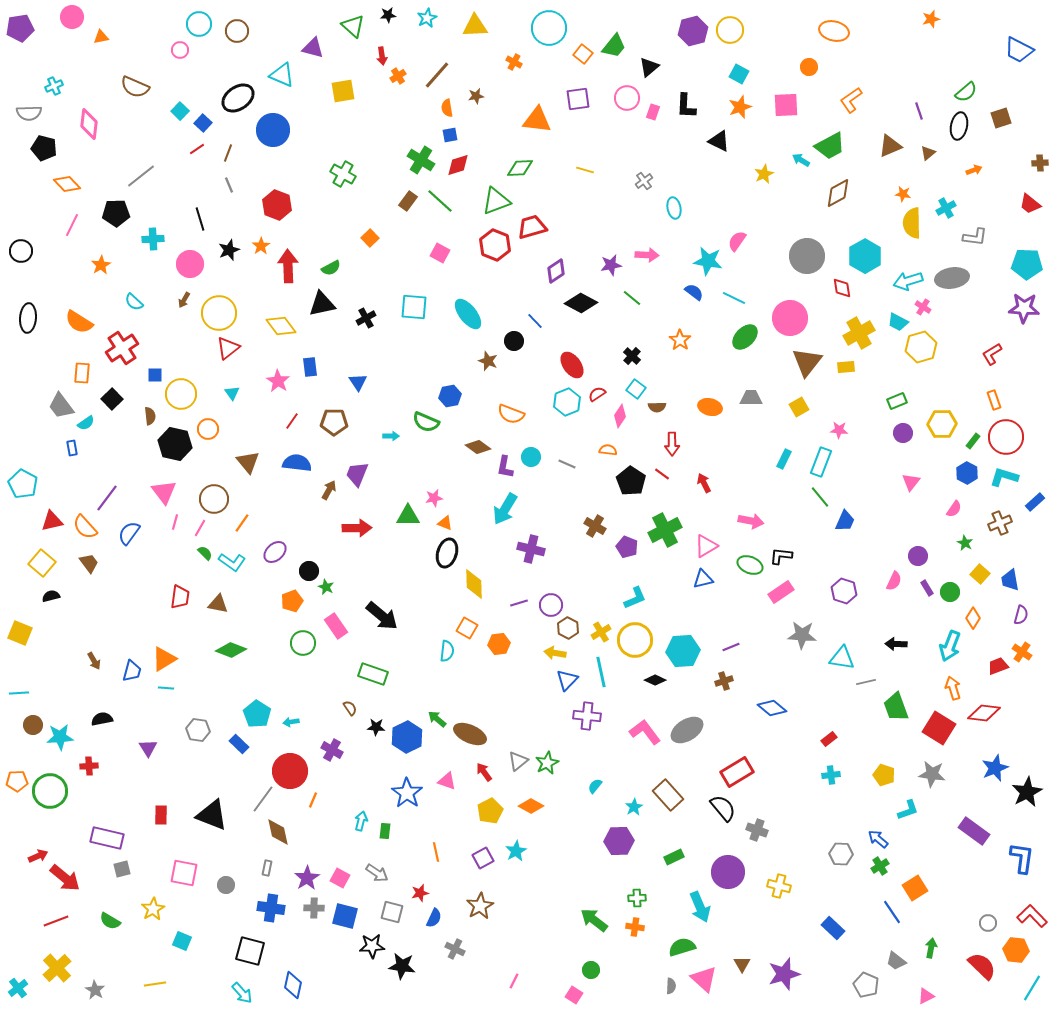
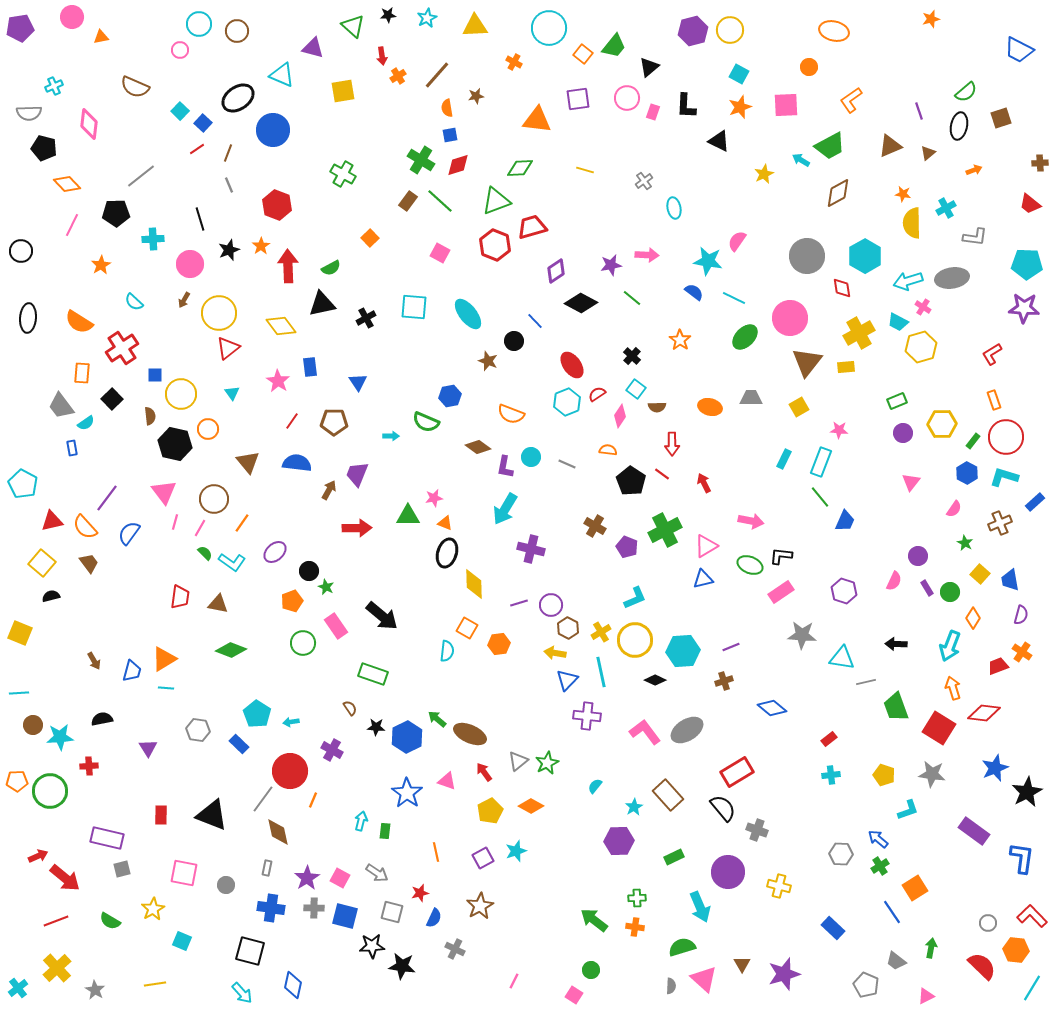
cyan star at (516, 851): rotated 10 degrees clockwise
